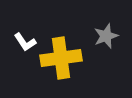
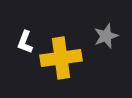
white L-shape: rotated 55 degrees clockwise
